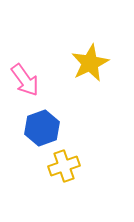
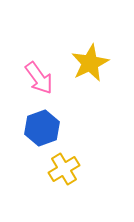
pink arrow: moved 14 px right, 2 px up
yellow cross: moved 3 px down; rotated 12 degrees counterclockwise
